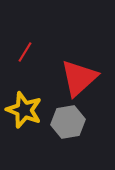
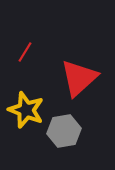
yellow star: moved 2 px right
gray hexagon: moved 4 px left, 9 px down
